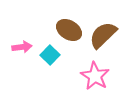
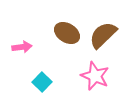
brown ellipse: moved 2 px left, 3 px down
cyan square: moved 8 px left, 27 px down
pink star: rotated 8 degrees counterclockwise
